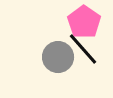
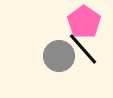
gray circle: moved 1 px right, 1 px up
